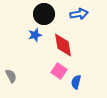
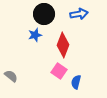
red diamond: rotated 30 degrees clockwise
gray semicircle: rotated 24 degrees counterclockwise
